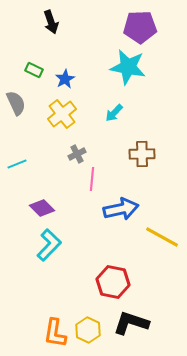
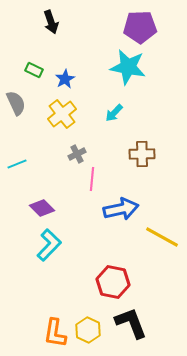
black L-shape: rotated 51 degrees clockwise
